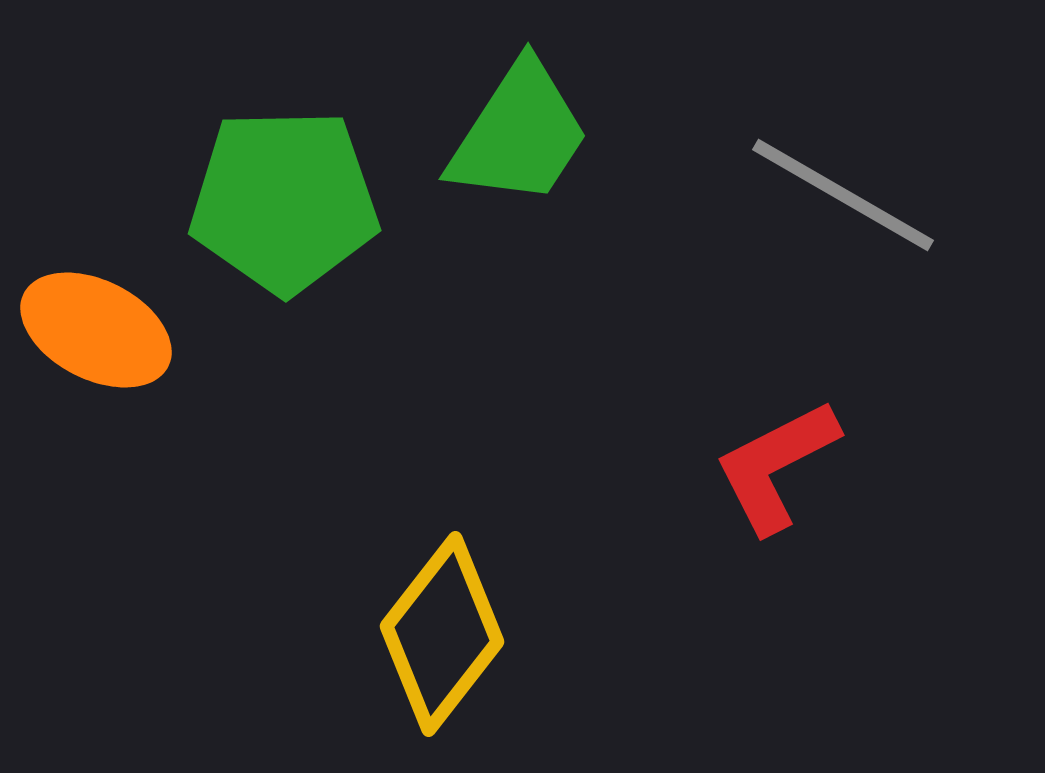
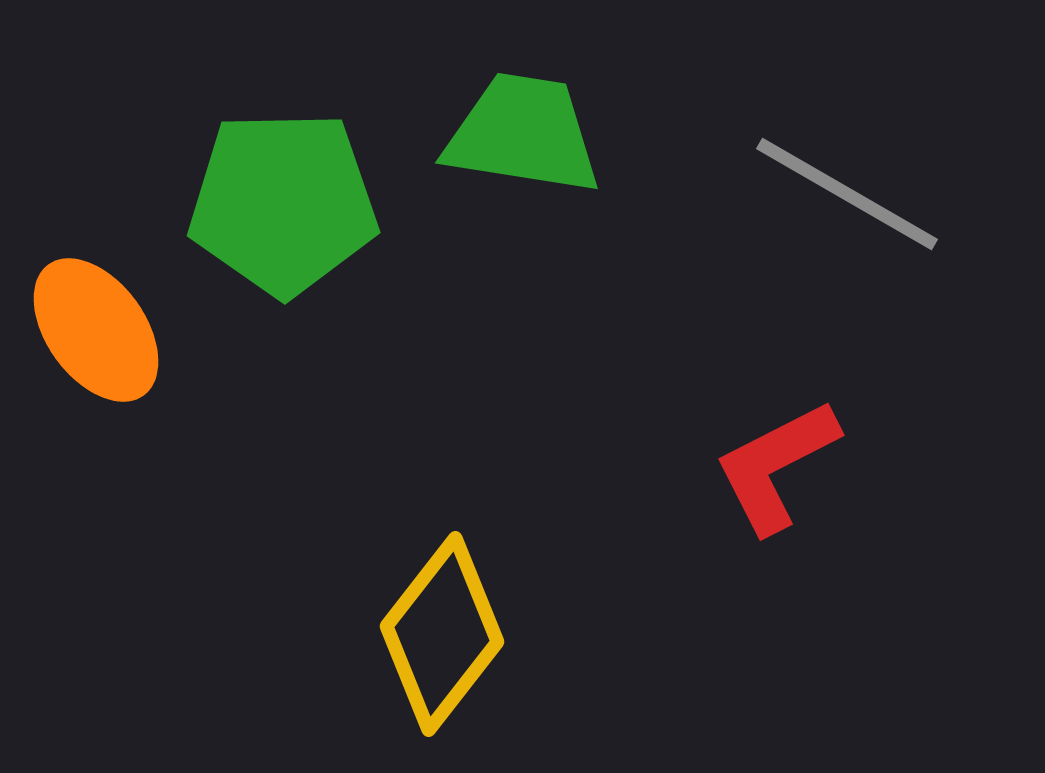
green trapezoid: moved 4 px right; rotated 114 degrees counterclockwise
gray line: moved 4 px right, 1 px up
green pentagon: moved 1 px left, 2 px down
orange ellipse: rotated 27 degrees clockwise
